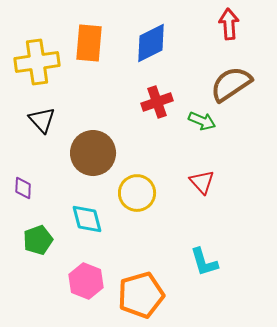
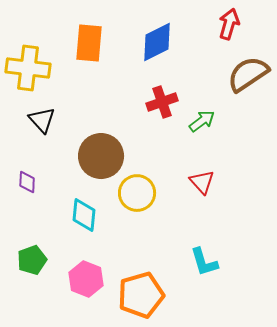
red arrow: rotated 20 degrees clockwise
blue diamond: moved 6 px right, 1 px up
yellow cross: moved 9 px left, 6 px down; rotated 15 degrees clockwise
brown semicircle: moved 17 px right, 10 px up
red cross: moved 5 px right
green arrow: rotated 60 degrees counterclockwise
brown circle: moved 8 px right, 3 px down
purple diamond: moved 4 px right, 6 px up
cyan diamond: moved 3 px left, 4 px up; rotated 20 degrees clockwise
green pentagon: moved 6 px left, 20 px down
pink hexagon: moved 2 px up
